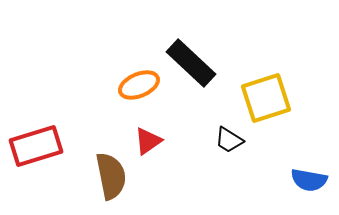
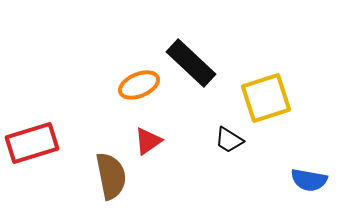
red rectangle: moved 4 px left, 3 px up
